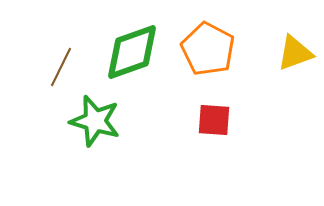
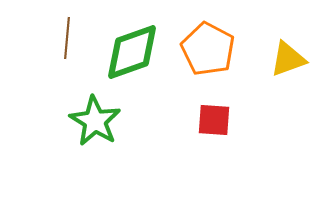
yellow triangle: moved 7 px left, 6 px down
brown line: moved 6 px right, 29 px up; rotated 21 degrees counterclockwise
green star: rotated 15 degrees clockwise
